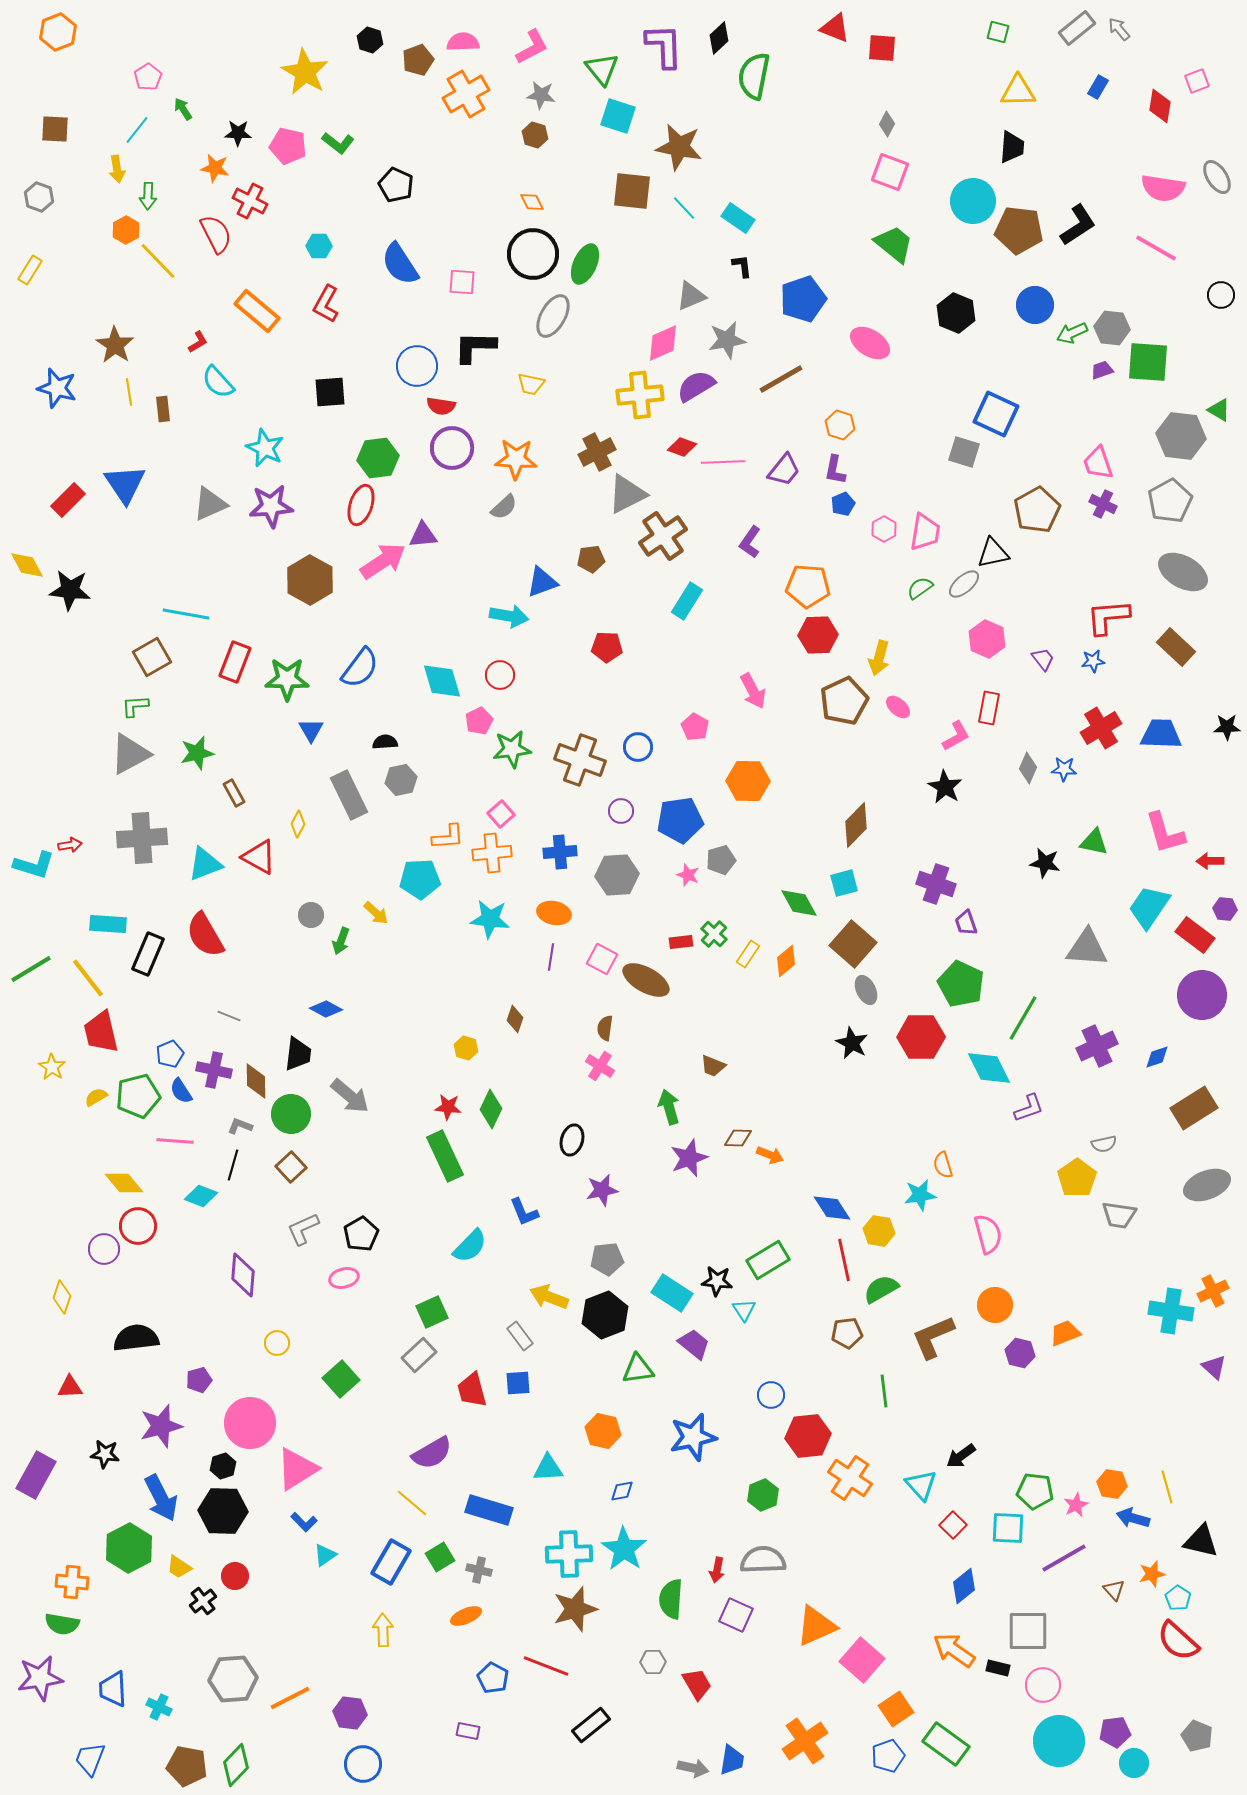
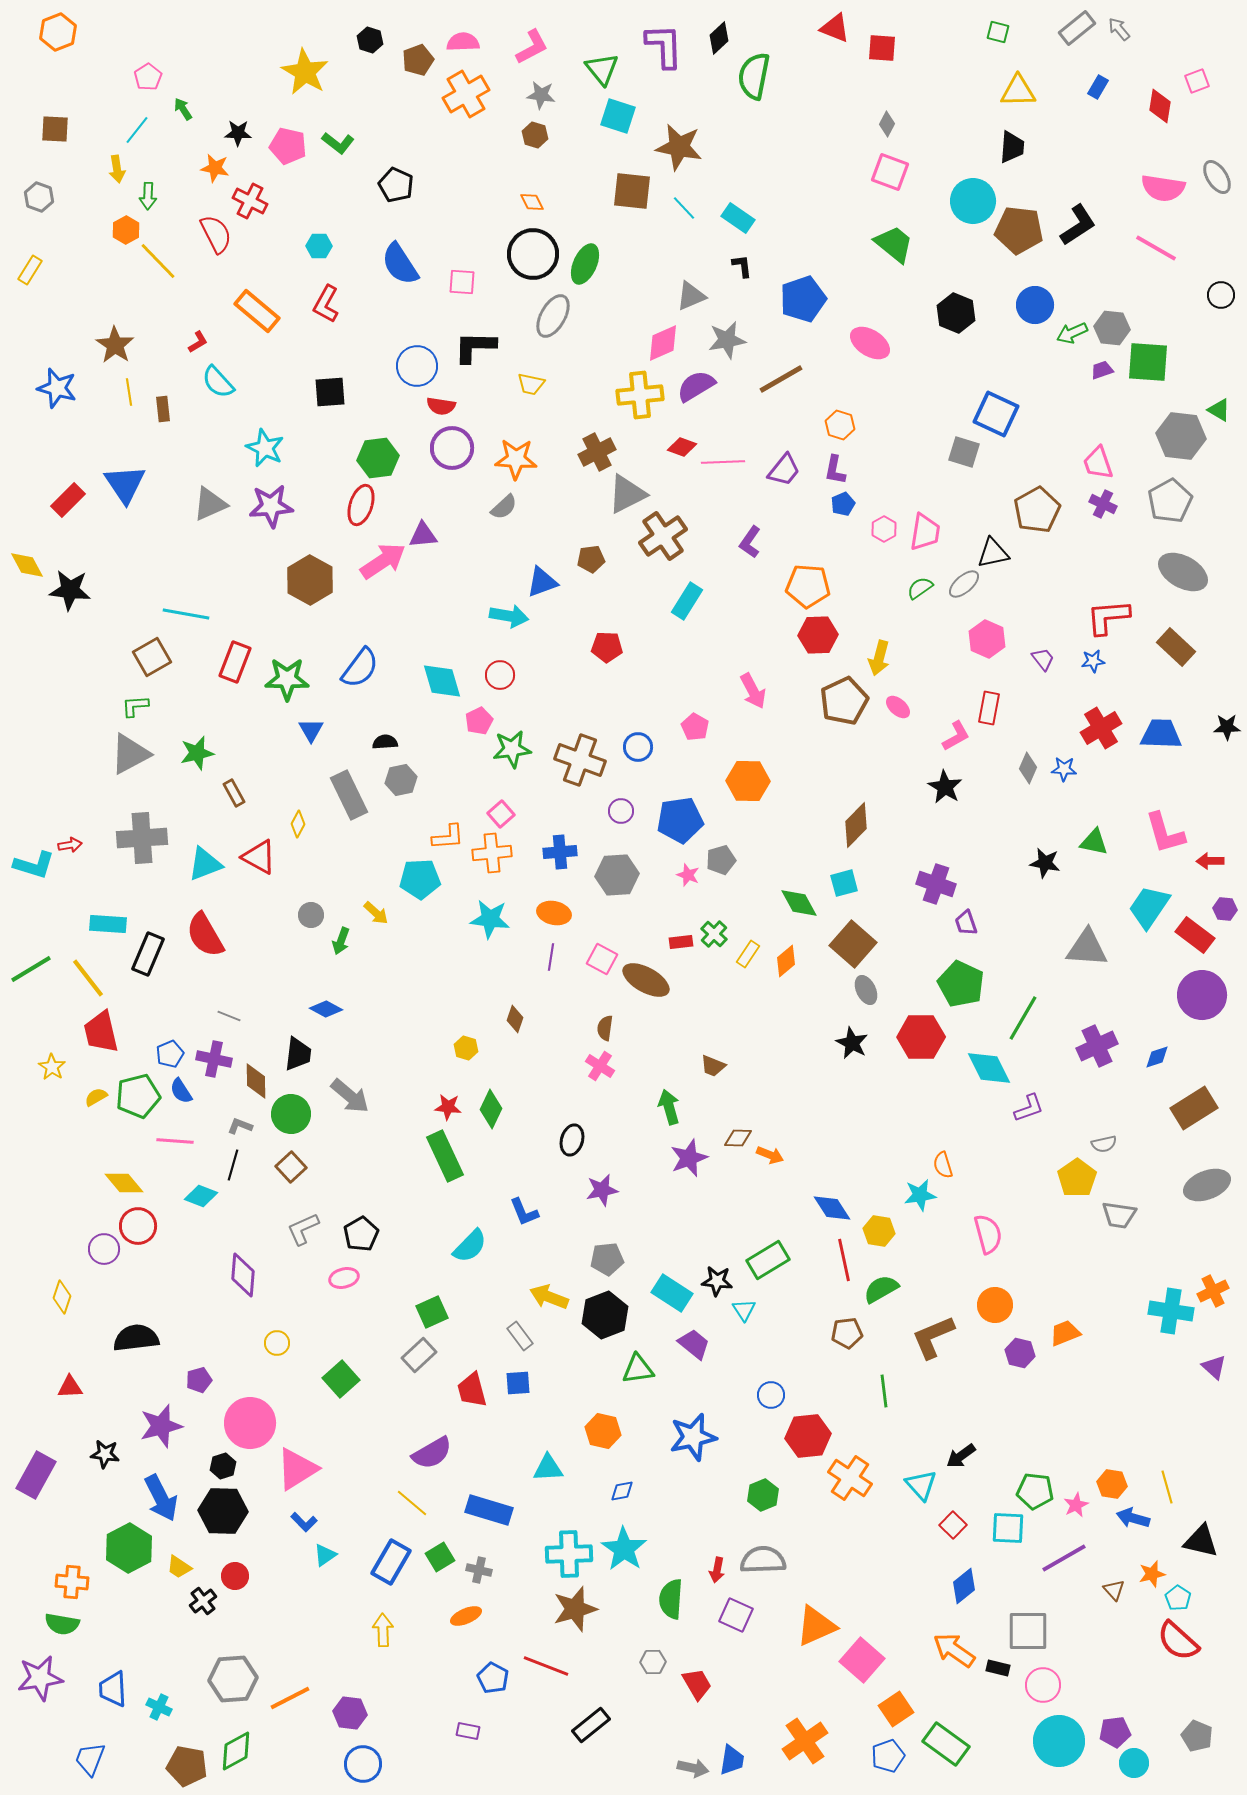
purple cross at (214, 1070): moved 11 px up
green diamond at (236, 1765): moved 14 px up; rotated 18 degrees clockwise
